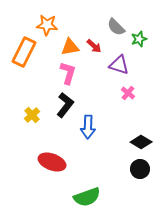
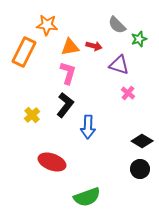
gray semicircle: moved 1 px right, 2 px up
red arrow: rotated 28 degrees counterclockwise
black diamond: moved 1 px right, 1 px up
